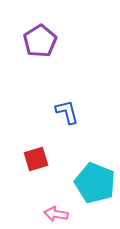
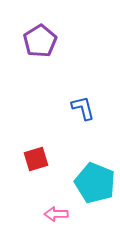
blue L-shape: moved 16 px right, 4 px up
pink arrow: rotated 10 degrees counterclockwise
